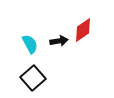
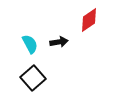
red diamond: moved 6 px right, 10 px up
black arrow: moved 1 px down
